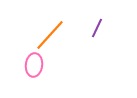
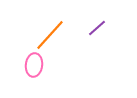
purple line: rotated 24 degrees clockwise
